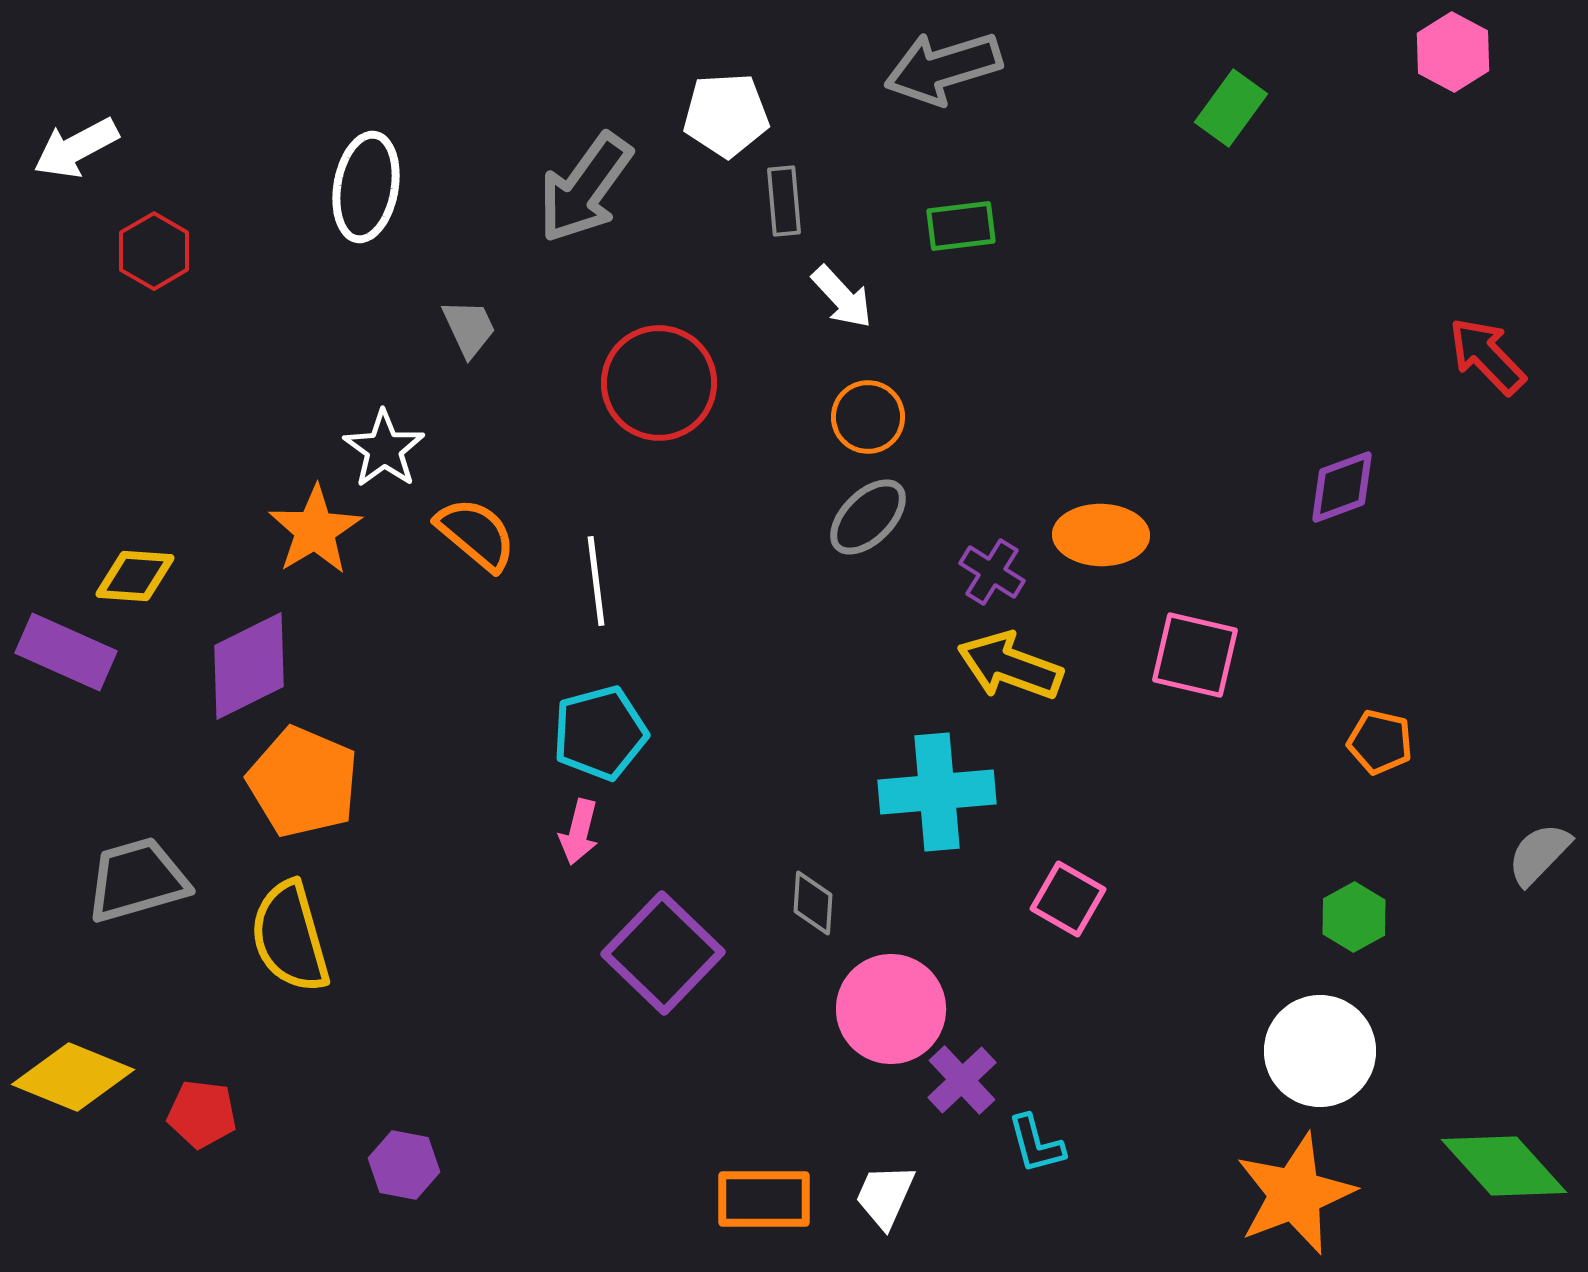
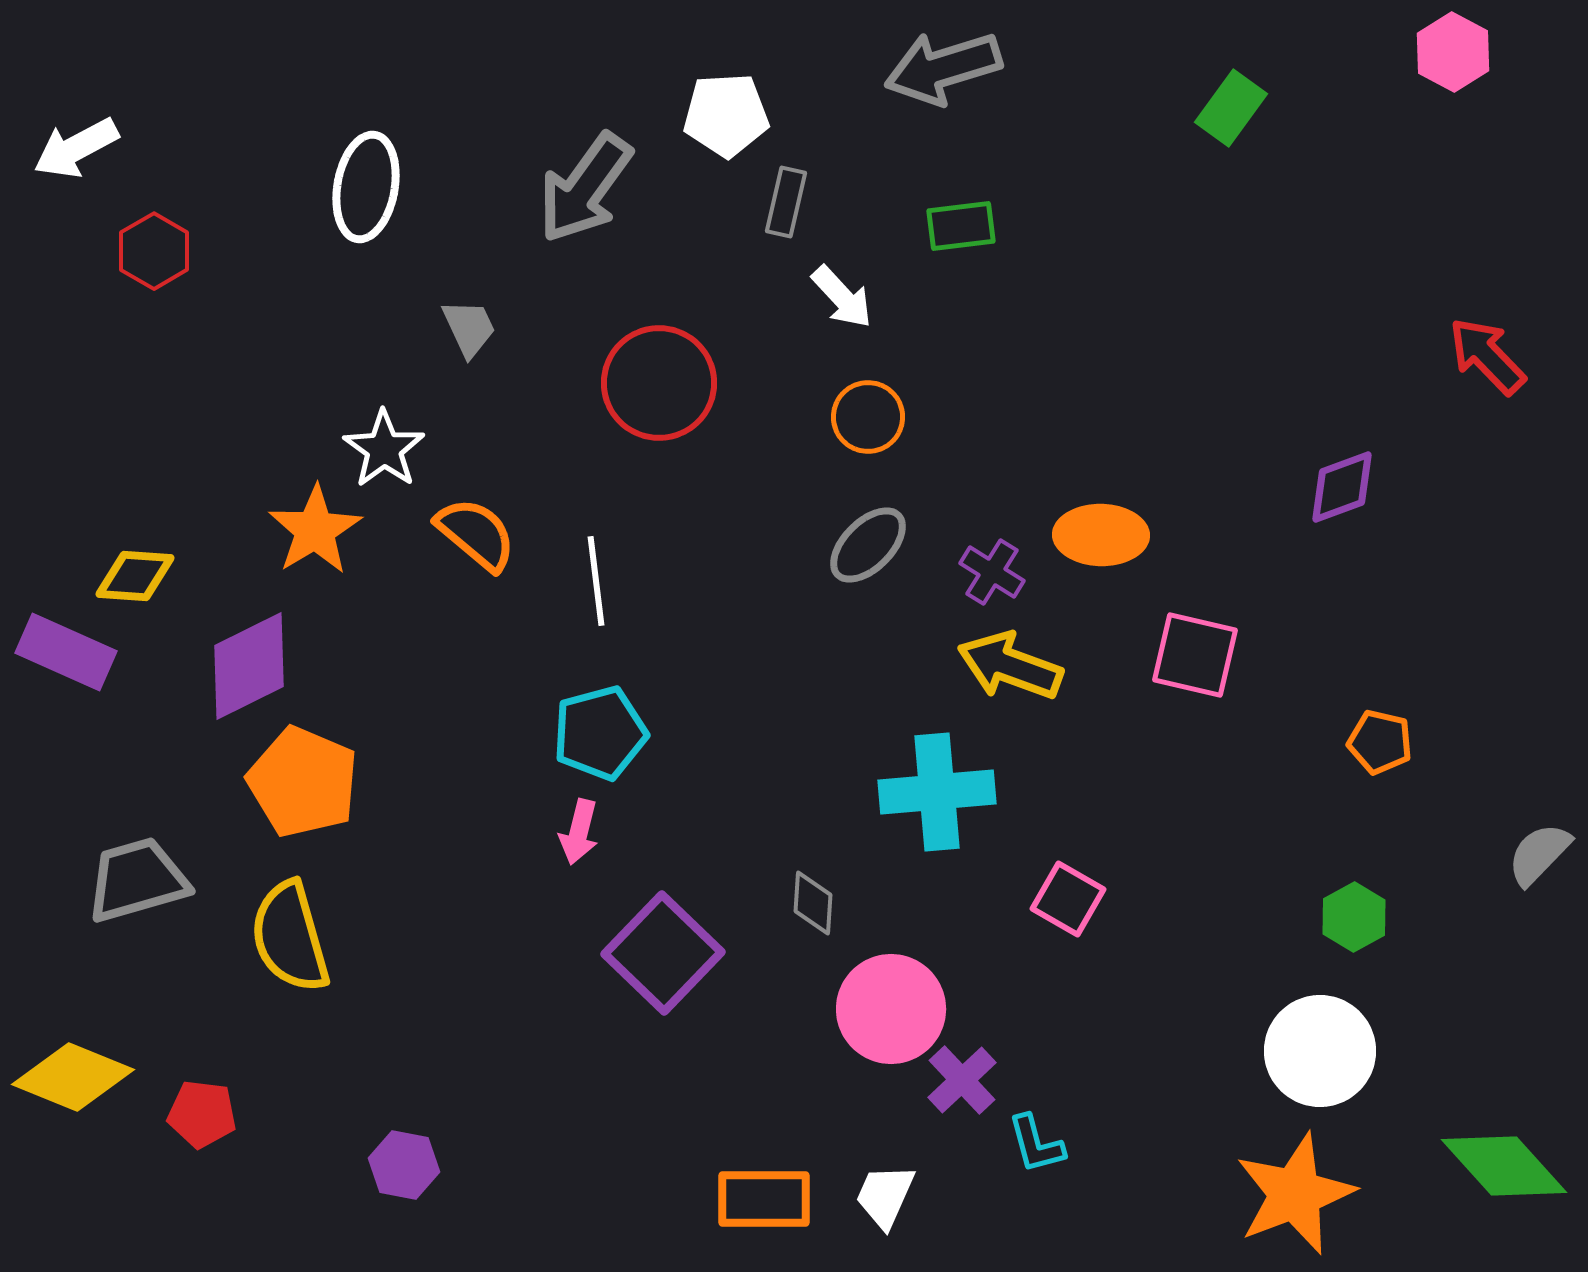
gray rectangle at (784, 201): moved 2 px right, 1 px down; rotated 18 degrees clockwise
gray ellipse at (868, 517): moved 28 px down
